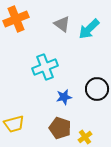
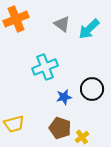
black circle: moved 5 px left
yellow cross: moved 3 px left
